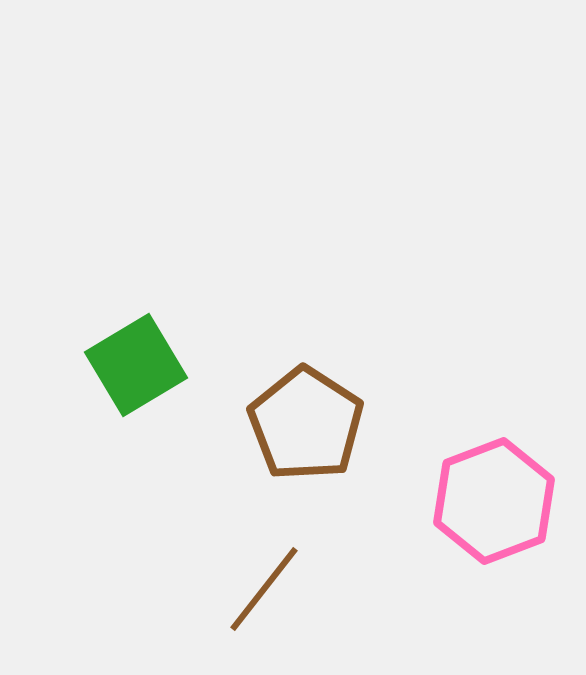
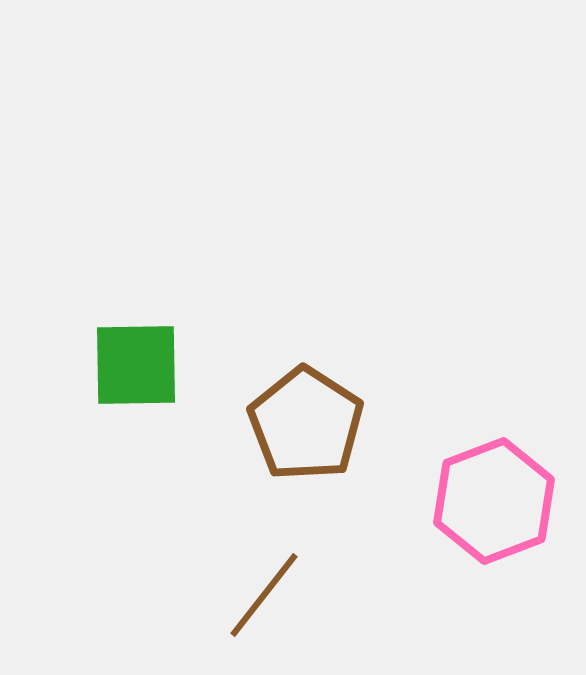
green square: rotated 30 degrees clockwise
brown line: moved 6 px down
